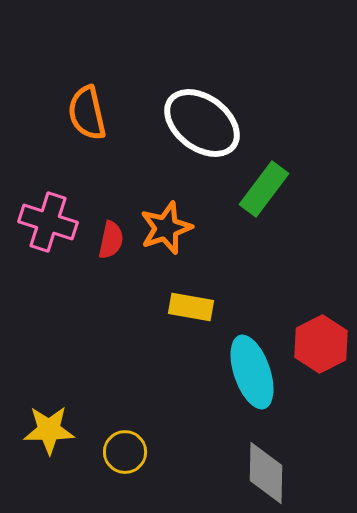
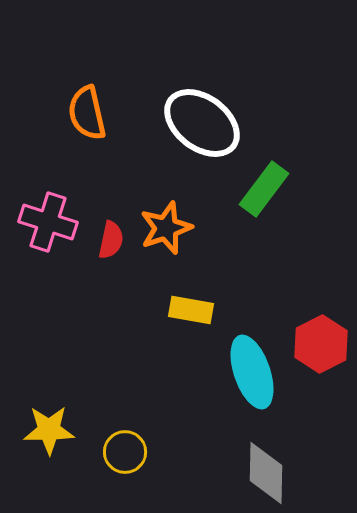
yellow rectangle: moved 3 px down
